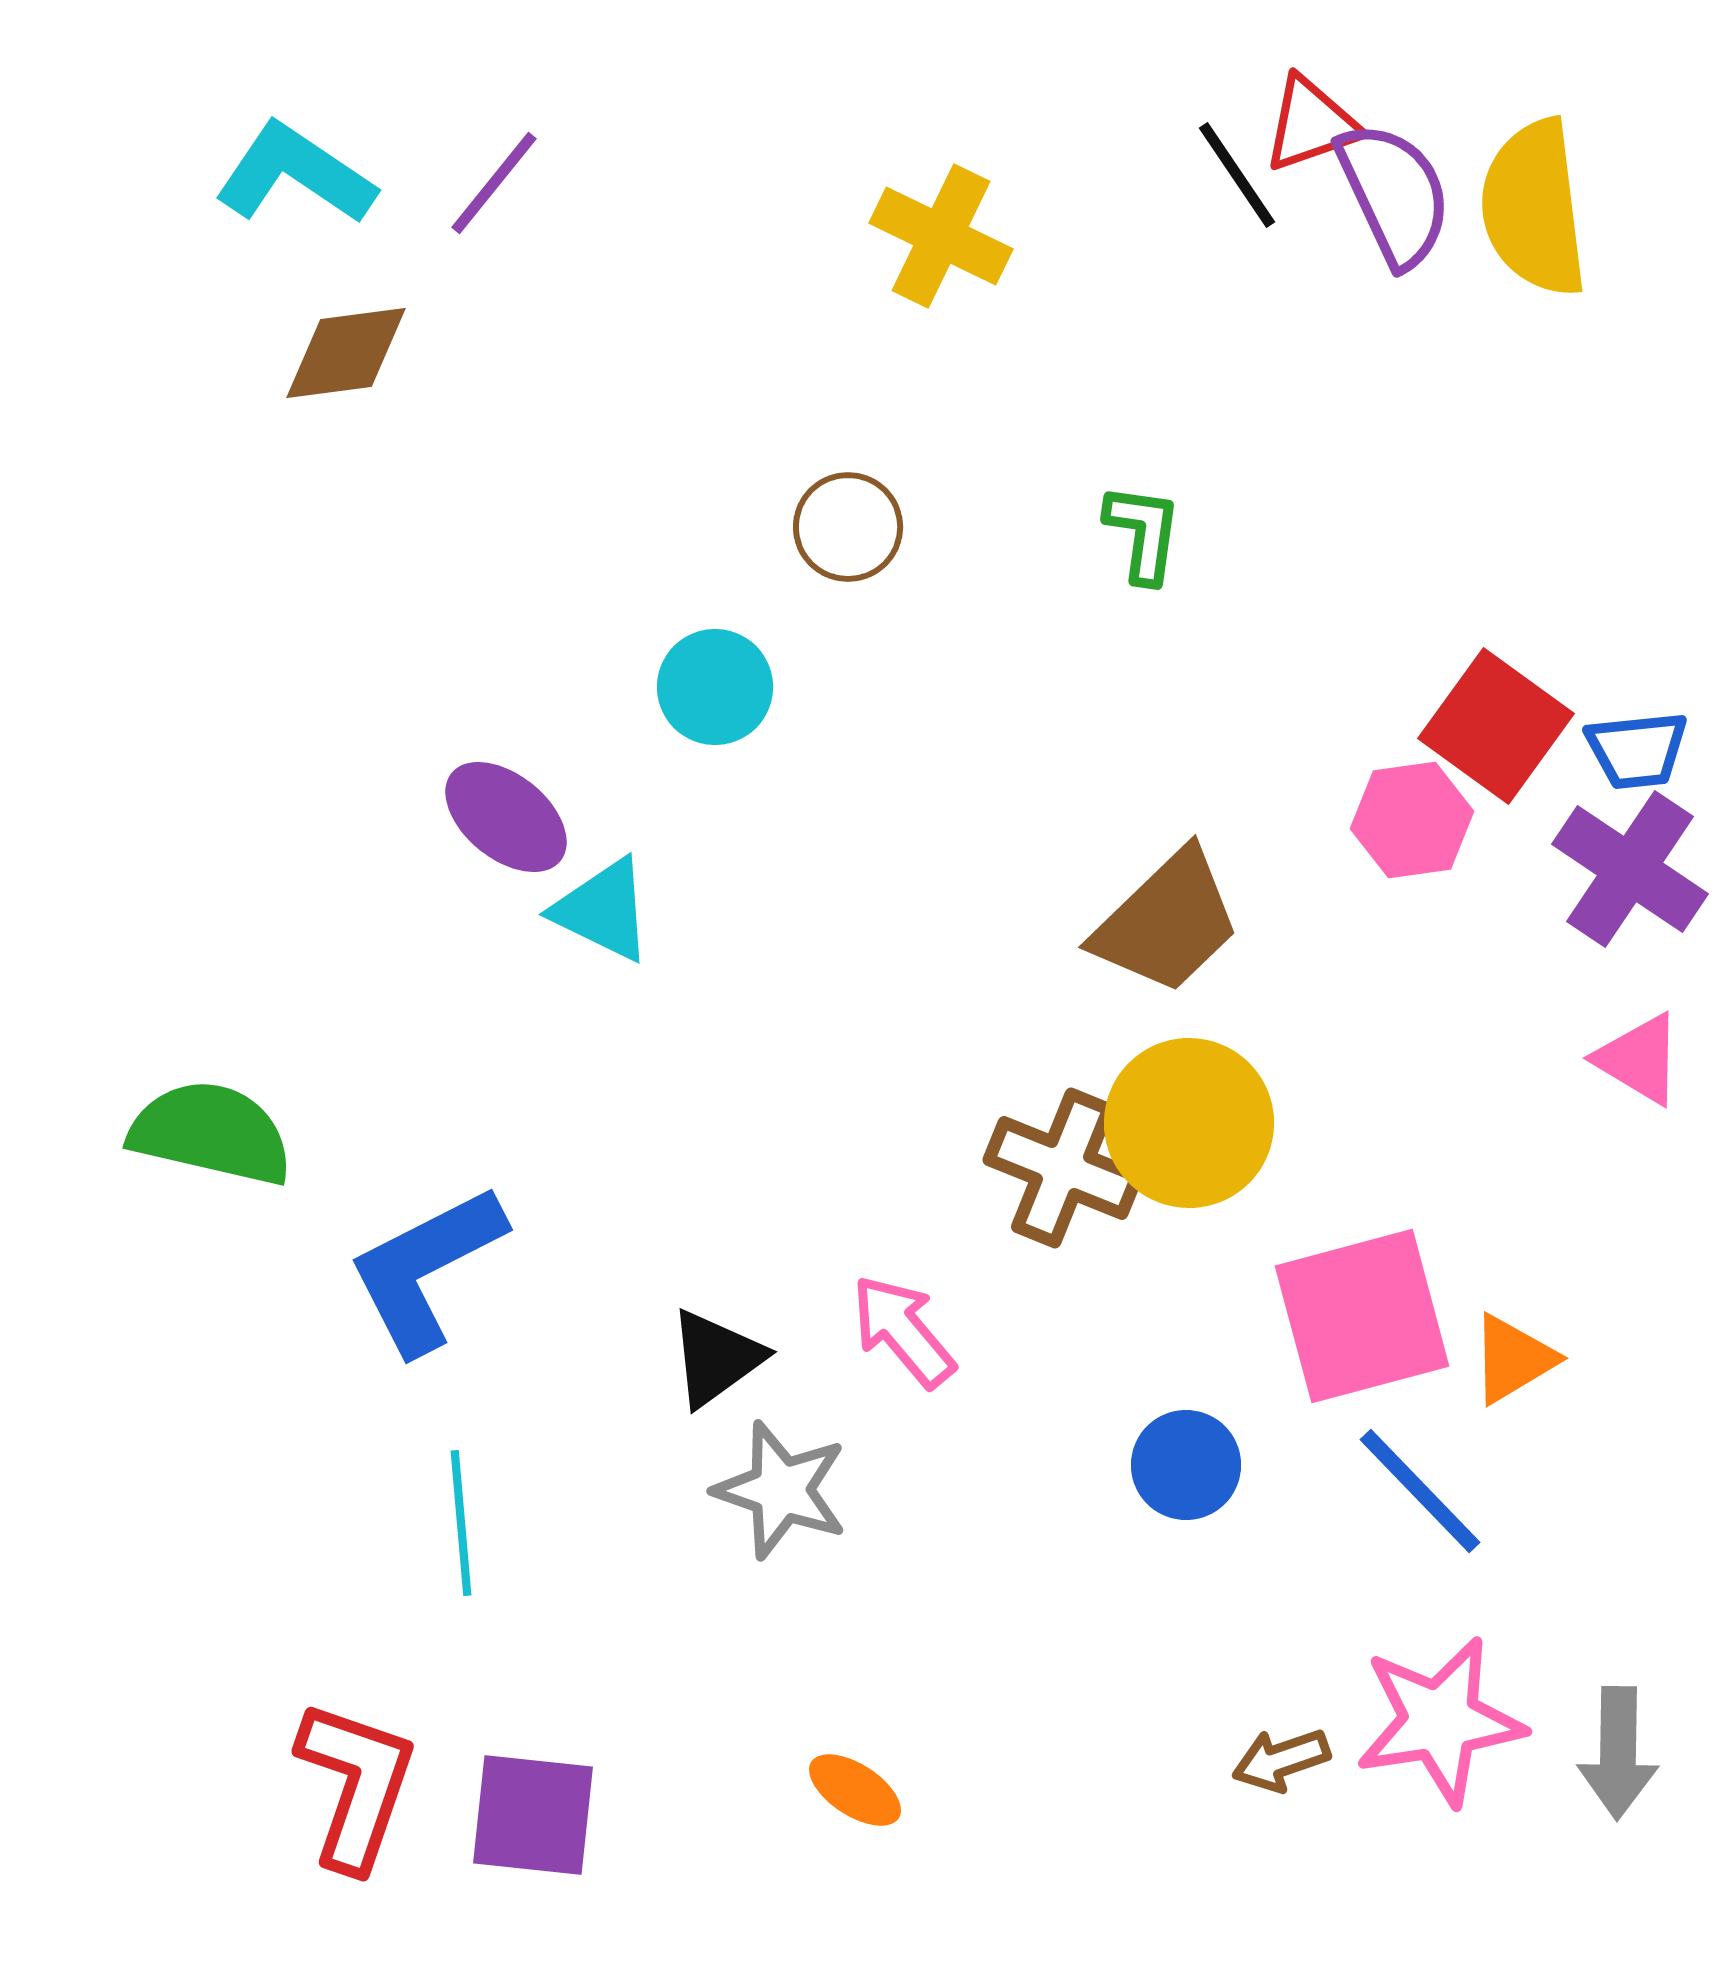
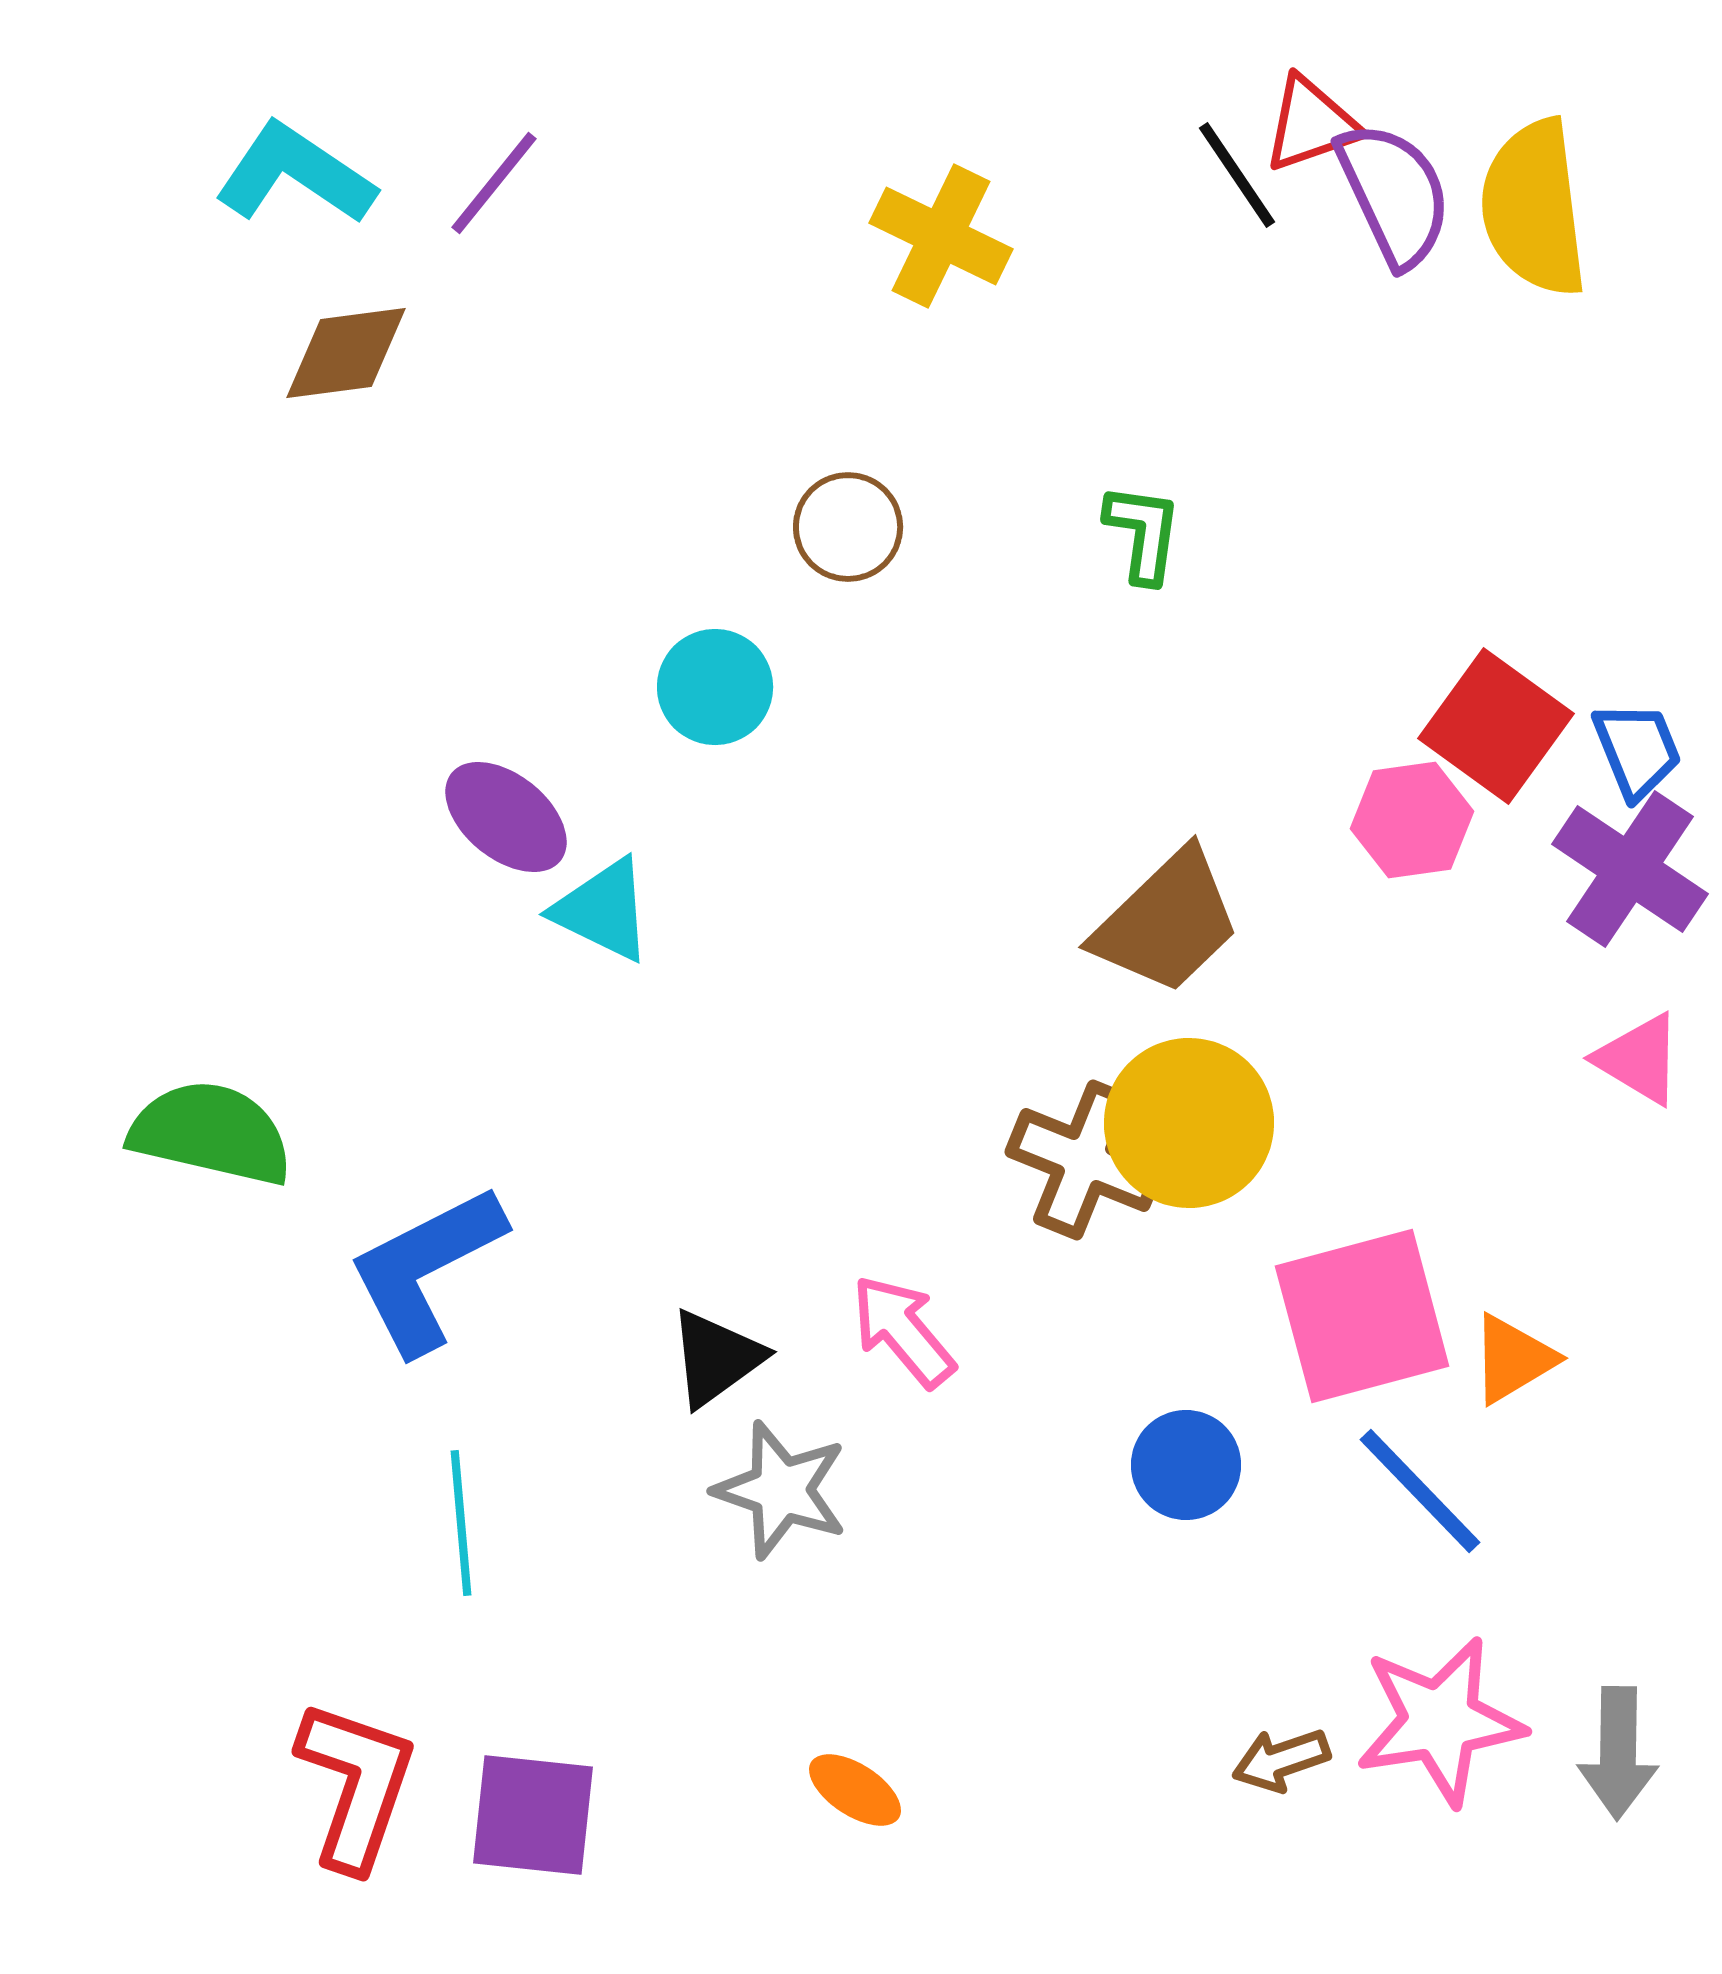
blue trapezoid: rotated 106 degrees counterclockwise
brown cross: moved 22 px right, 8 px up
